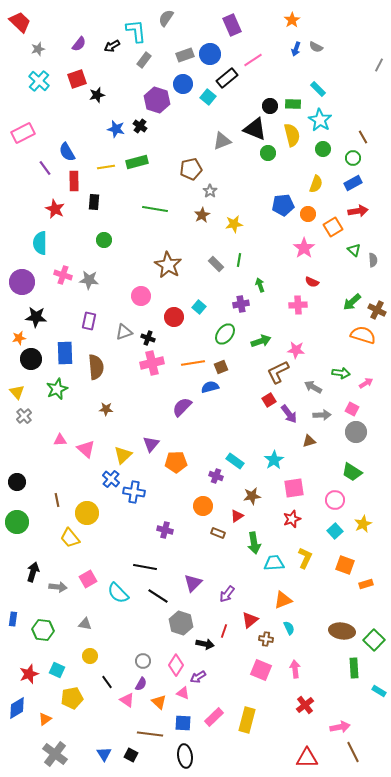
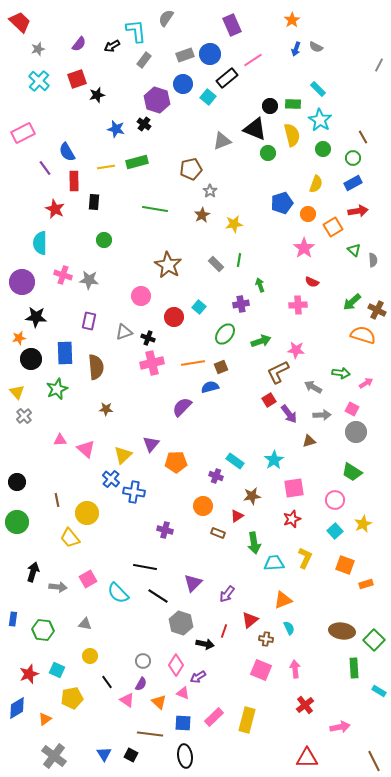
black cross at (140, 126): moved 4 px right, 2 px up
blue pentagon at (283, 205): moved 1 px left, 2 px up; rotated 10 degrees counterclockwise
brown line at (353, 752): moved 21 px right, 9 px down
gray cross at (55, 754): moved 1 px left, 2 px down
